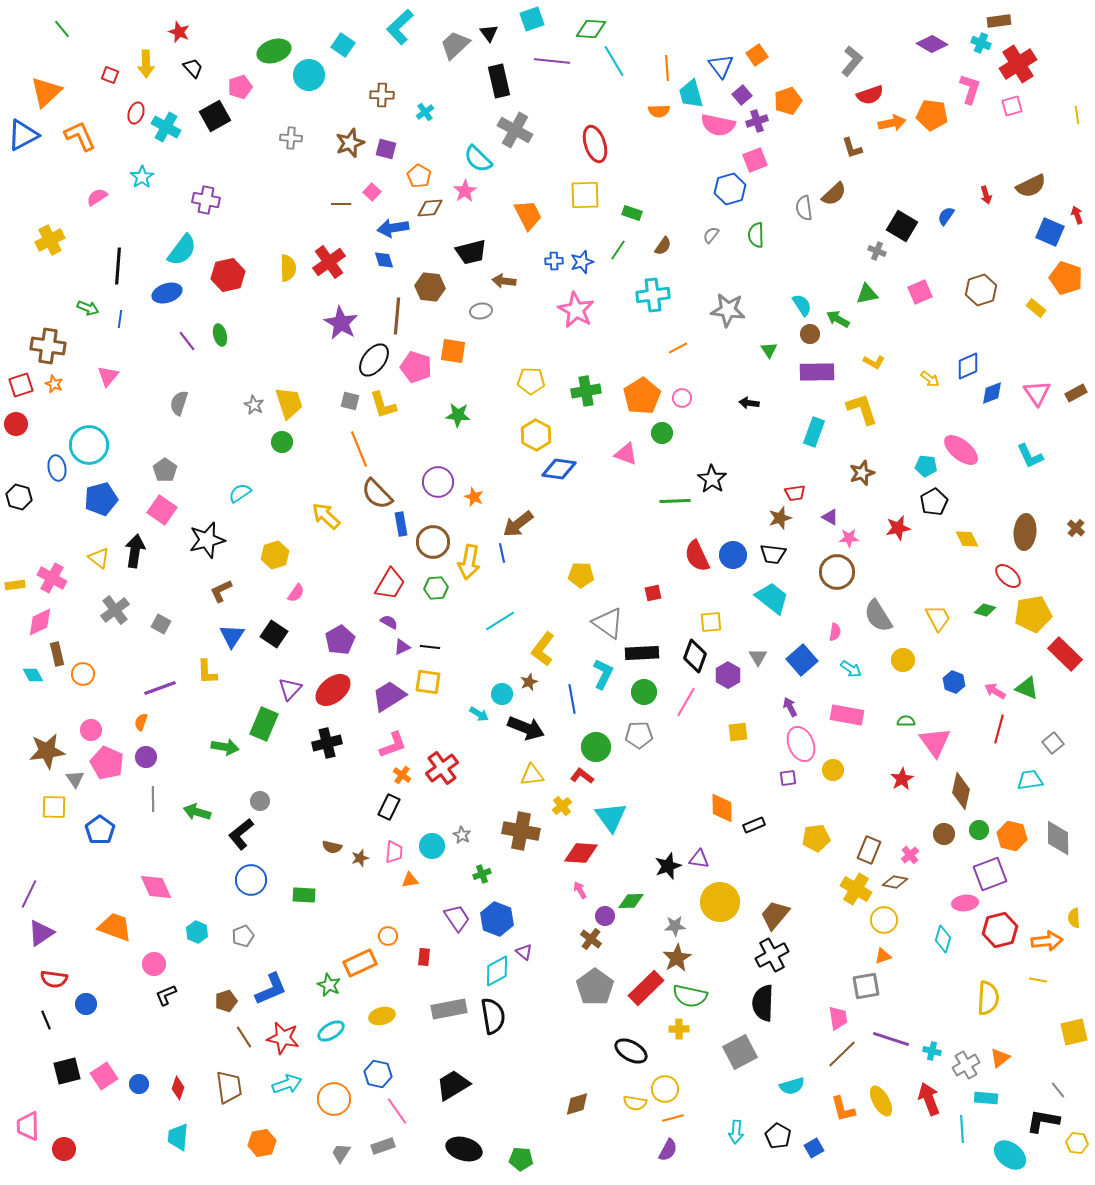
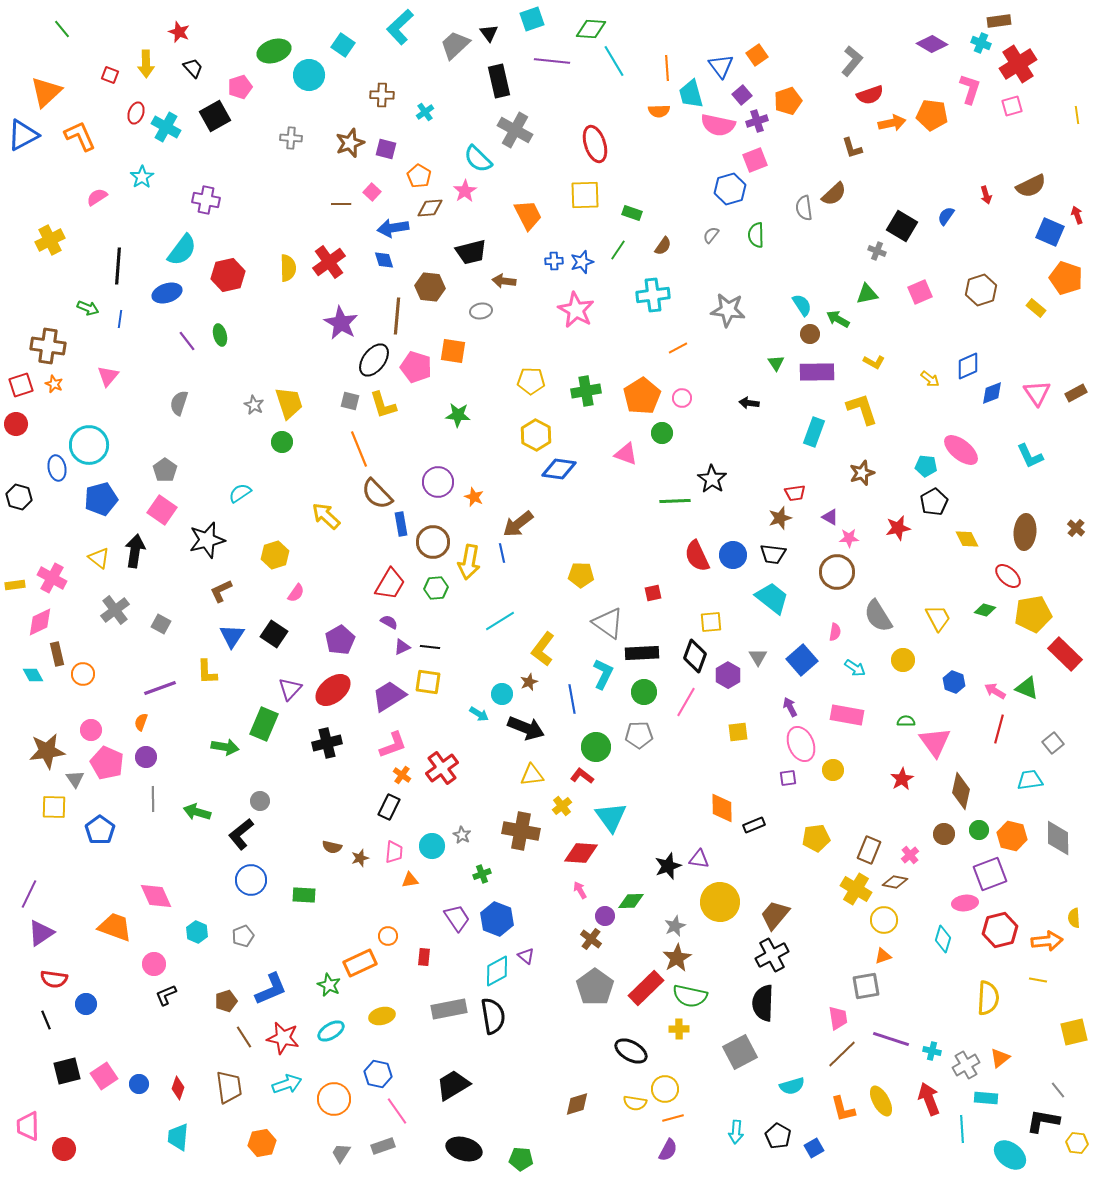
green triangle at (769, 350): moved 7 px right, 13 px down
cyan arrow at (851, 669): moved 4 px right, 1 px up
pink diamond at (156, 887): moved 9 px down
gray star at (675, 926): rotated 20 degrees counterclockwise
purple triangle at (524, 952): moved 2 px right, 4 px down
